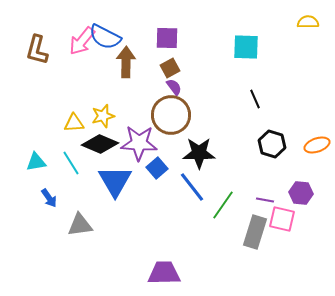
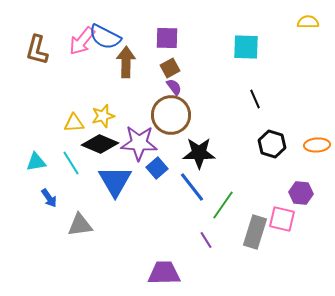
orange ellipse: rotated 15 degrees clockwise
purple line: moved 59 px left, 40 px down; rotated 48 degrees clockwise
